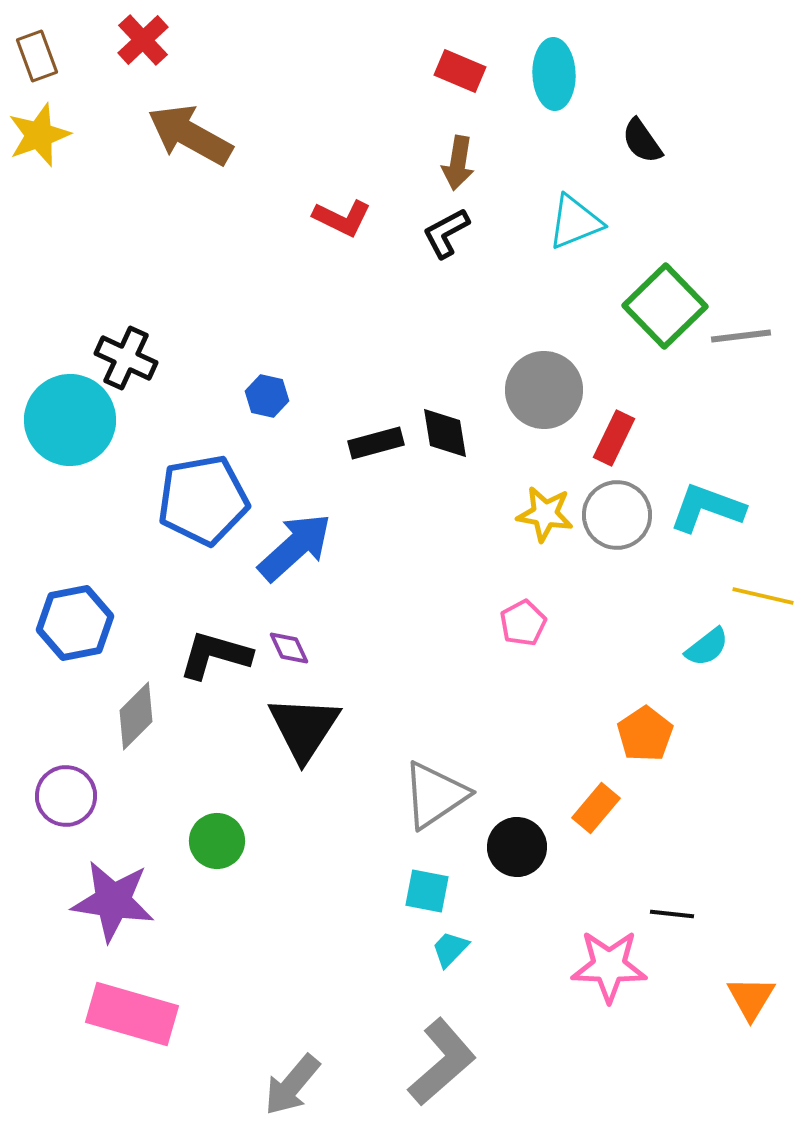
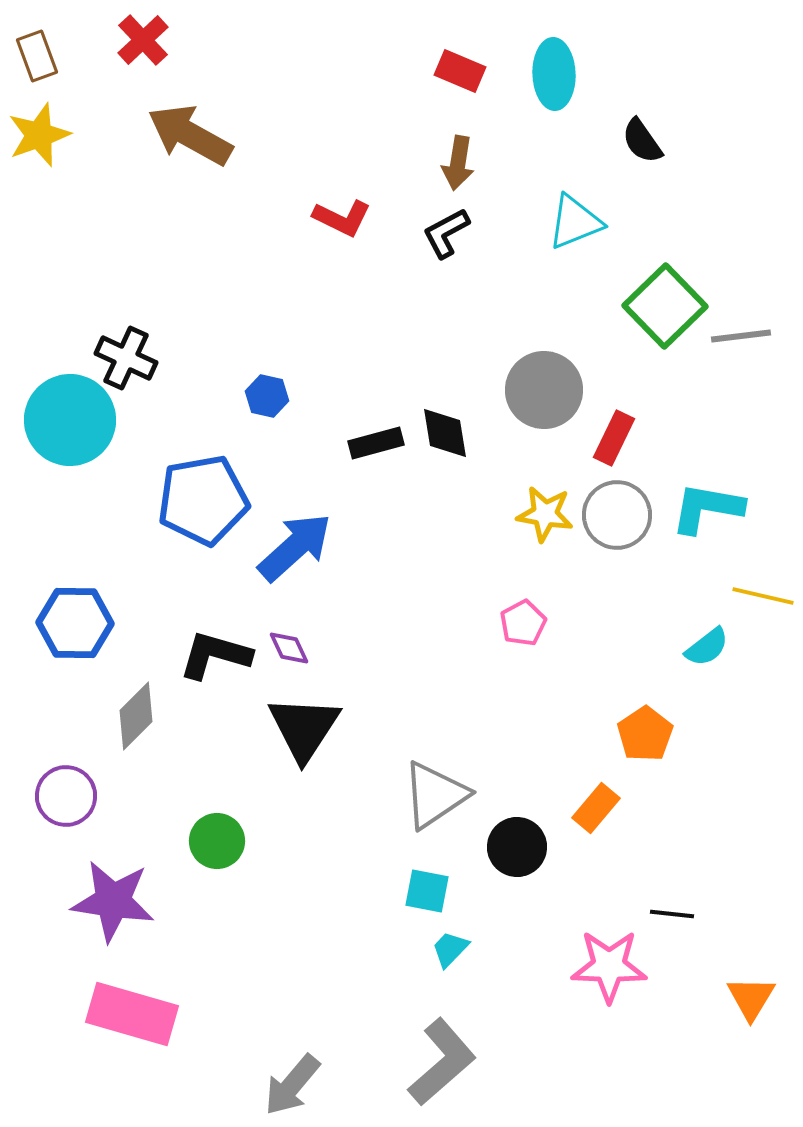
cyan L-shape at (707, 508): rotated 10 degrees counterclockwise
blue hexagon at (75, 623): rotated 12 degrees clockwise
